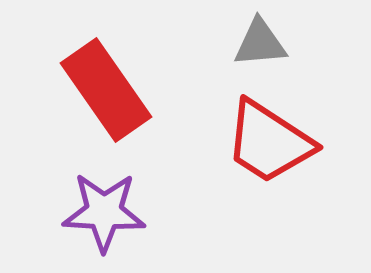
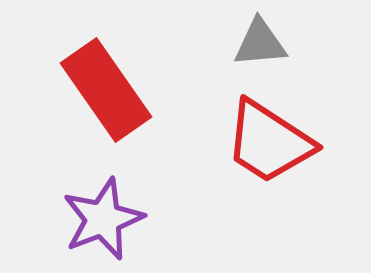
purple star: moved 1 px left, 7 px down; rotated 24 degrees counterclockwise
